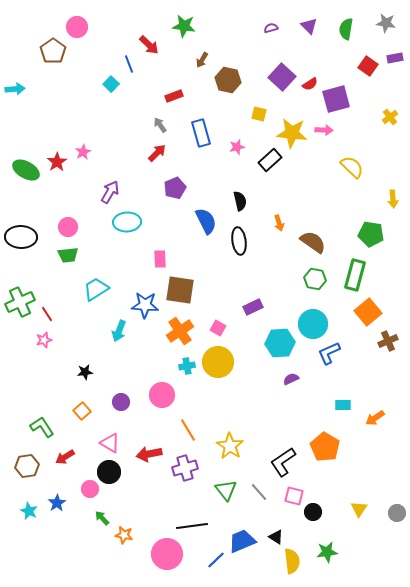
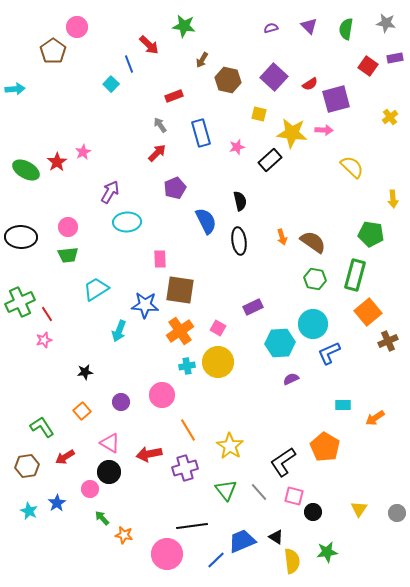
purple square at (282, 77): moved 8 px left
orange arrow at (279, 223): moved 3 px right, 14 px down
